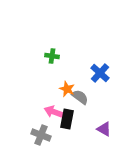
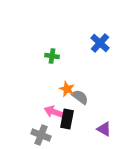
blue cross: moved 30 px up
